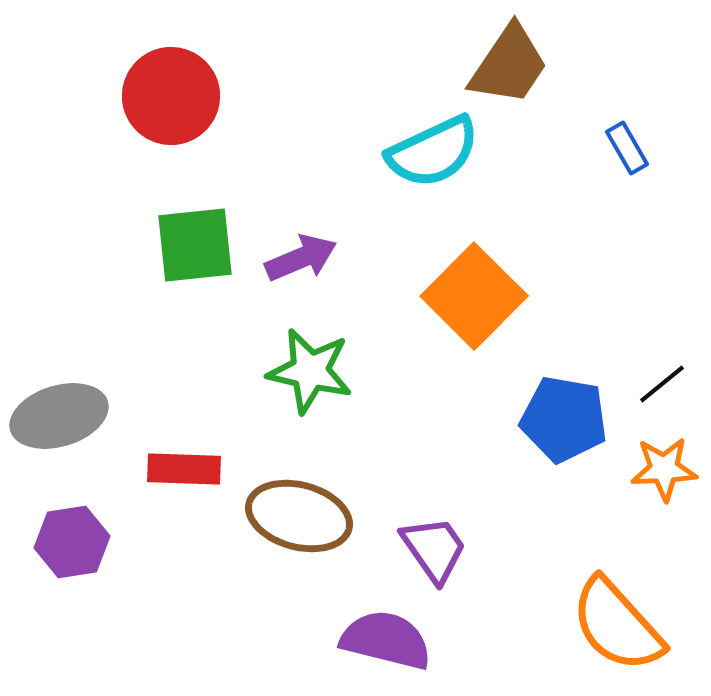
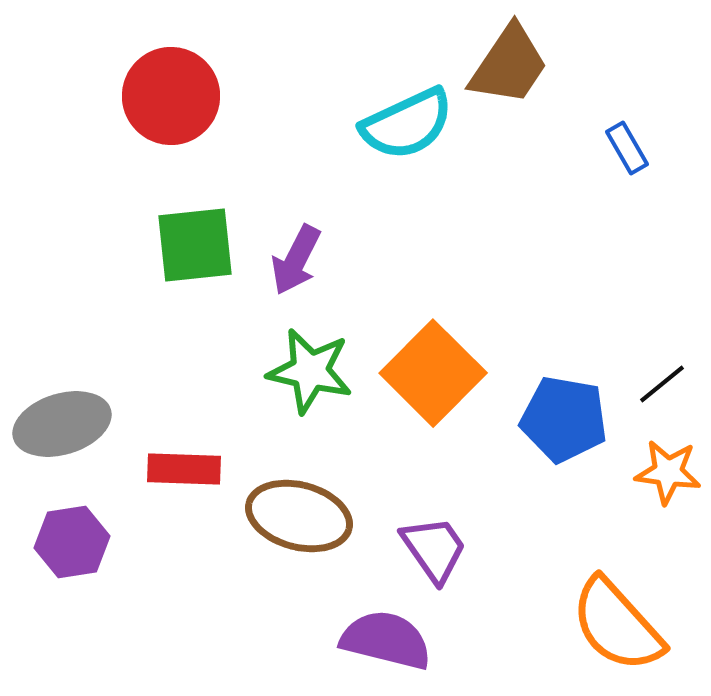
cyan semicircle: moved 26 px left, 28 px up
purple arrow: moved 5 px left, 2 px down; rotated 140 degrees clockwise
orange square: moved 41 px left, 77 px down
gray ellipse: moved 3 px right, 8 px down
orange star: moved 4 px right, 3 px down; rotated 10 degrees clockwise
